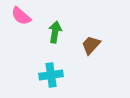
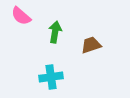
brown trapezoid: rotated 30 degrees clockwise
cyan cross: moved 2 px down
